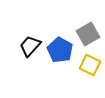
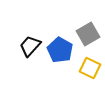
yellow square: moved 3 px down
